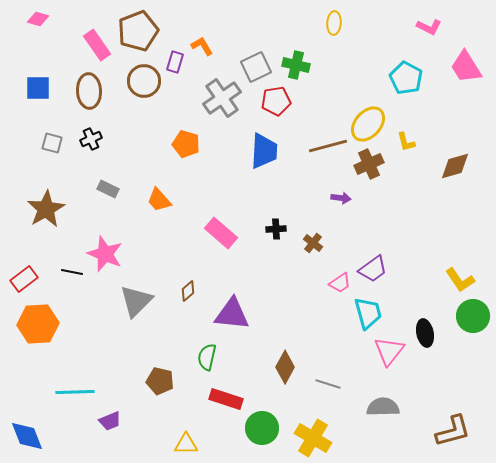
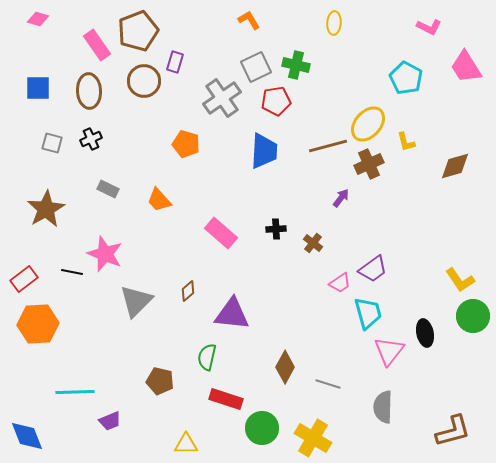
orange L-shape at (202, 46): moved 47 px right, 26 px up
purple arrow at (341, 198): rotated 60 degrees counterclockwise
gray semicircle at (383, 407): rotated 88 degrees counterclockwise
